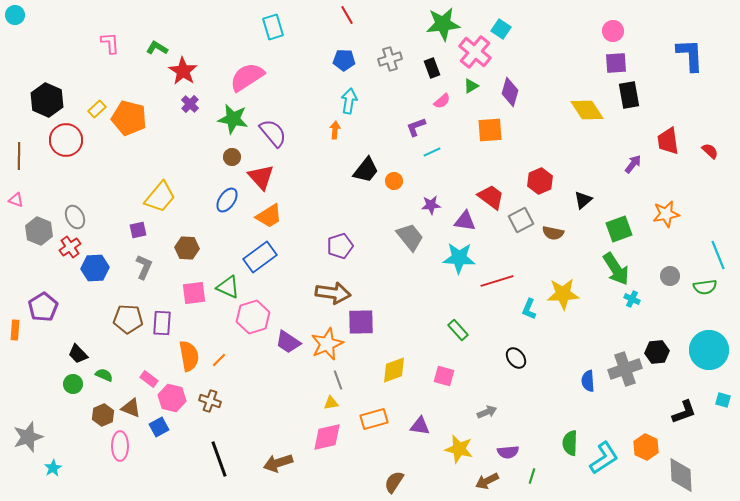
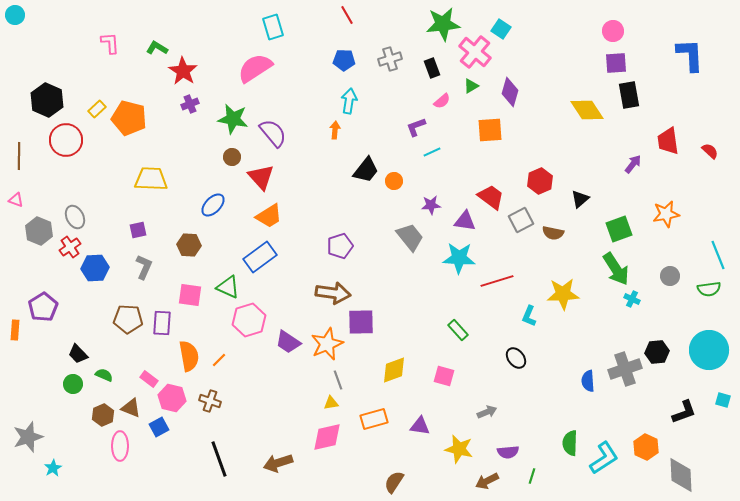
pink semicircle at (247, 77): moved 8 px right, 9 px up
purple cross at (190, 104): rotated 24 degrees clockwise
yellow trapezoid at (160, 197): moved 9 px left, 18 px up; rotated 128 degrees counterclockwise
blue ellipse at (227, 200): moved 14 px left, 5 px down; rotated 10 degrees clockwise
black triangle at (583, 200): moved 3 px left, 1 px up
brown hexagon at (187, 248): moved 2 px right, 3 px up
green semicircle at (705, 287): moved 4 px right, 2 px down
pink square at (194, 293): moved 4 px left, 2 px down; rotated 15 degrees clockwise
cyan L-shape at (529, 309): moved 7 px down
pink hexagon at (253, 317): moved 4 px left, 3 px down
